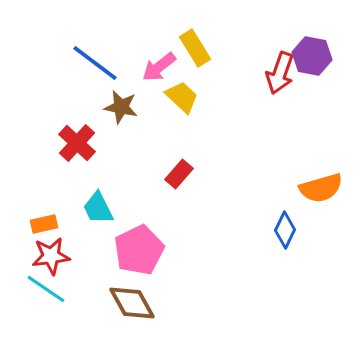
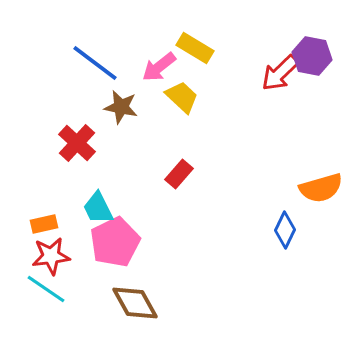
yellow rectangle: rotated 27 degrees counterclockwise
red arrow: rotated 27 degrees clockwise
pink pentagon: moved 24 px left, 8 px up
brown diamond: moved 3 px right
